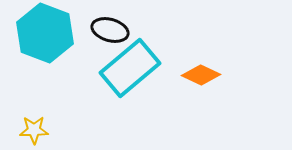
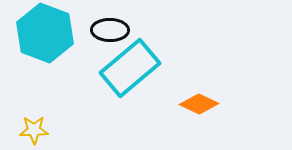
black ellipse: rotated 15 degrees counterclockwise
orange diamond: moved 2 px left, 29 px down
